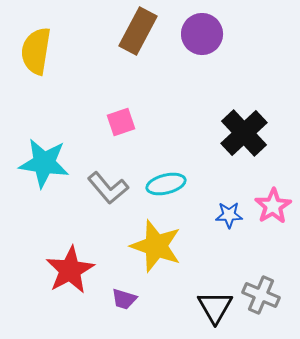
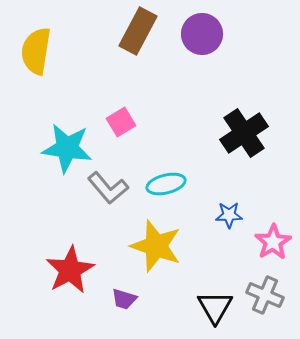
pink square: rotated 12 degrees counterclockwise
black cross: rotated 9 degrees clockwise
cyan star: moved 23 px right, 15 px up
pink star: moved 36 px down
gray cross: moved 4 px right
